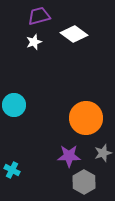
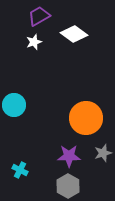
purple trapezoid: rotated 15 degrees counterclockwise
cyan cross: moved 8 px right
gray hexagon: moved 16 px left, 4 px down
